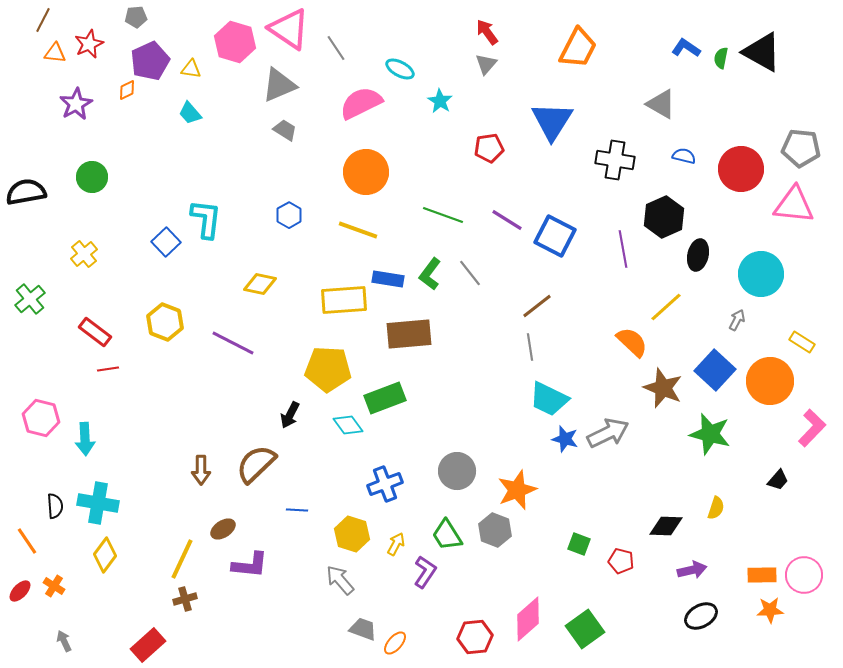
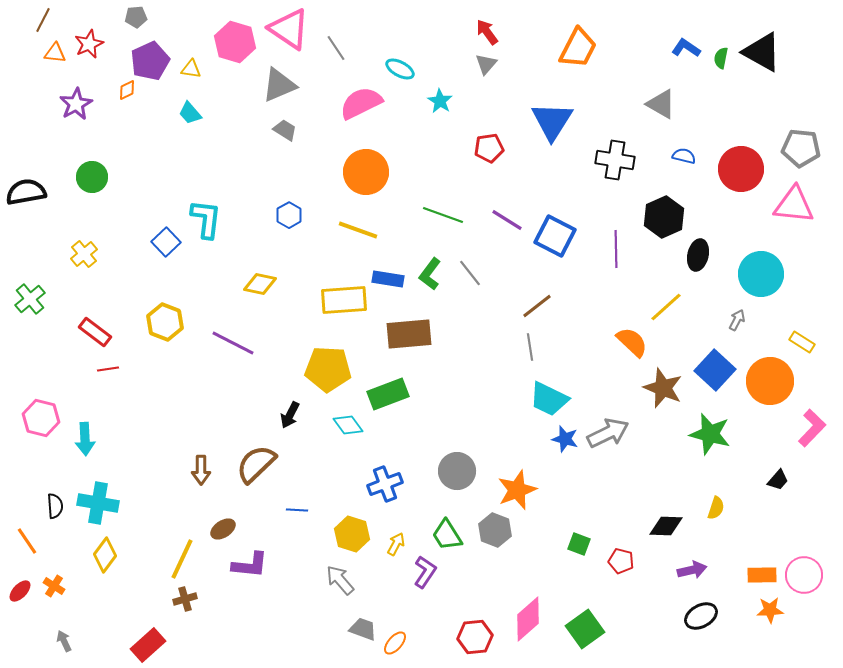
purple line at (623, 249): moved 7 px left; rotated 9 degrees clockwise
green rectangle at (385, 398): moved 3 px right, 4 px up
